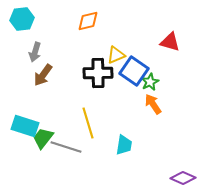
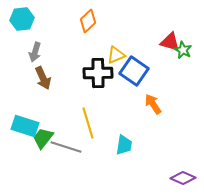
orange diamond: rotated 30 degrees counterclockwise
brown arrow: moved 3 px down; rotated 60 degrees counterclockwise
green star: moved 33 px right, 32 px up; rotated 18 degrees counterclockwise
